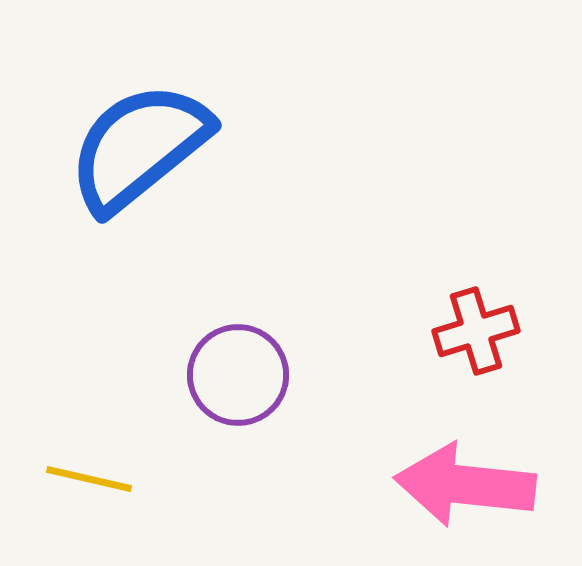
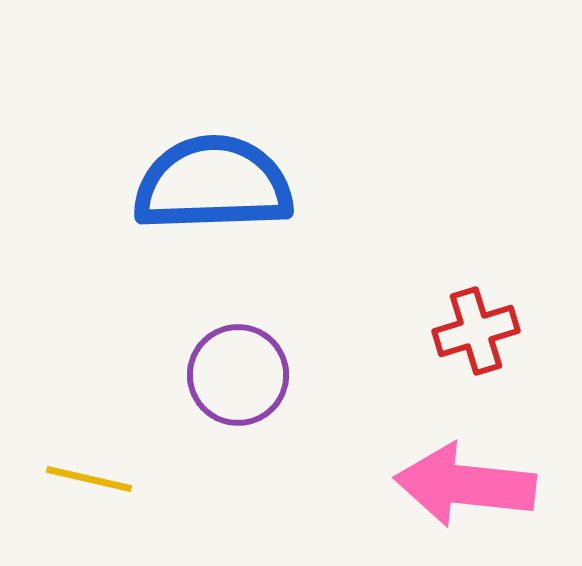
blue semicircle: moved 74 px right, 37 px down; rotated 37 degrees clockwise
